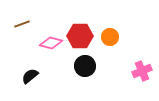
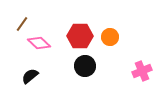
brown line: rotated 35 degrees counterclockwise
pink diamond: moved 12 px left; rotated 30 degrees clockwise
